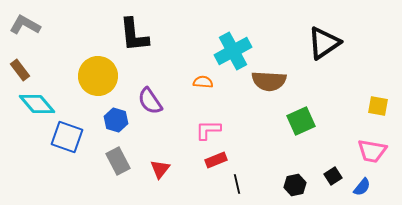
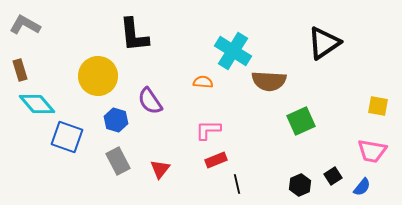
cyan cross: rotated 30 degrees counterclockwise
brown rectangle: rotated 20 degrees clockwise
black hexagon: moved 5 px right; rotated 10 degrees counterclockwise
